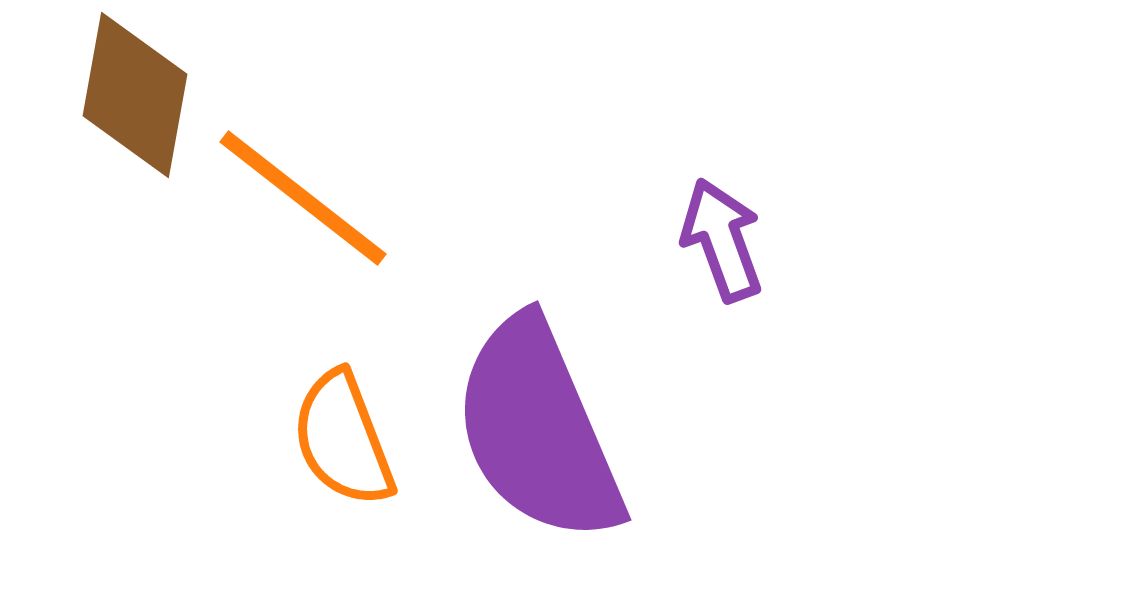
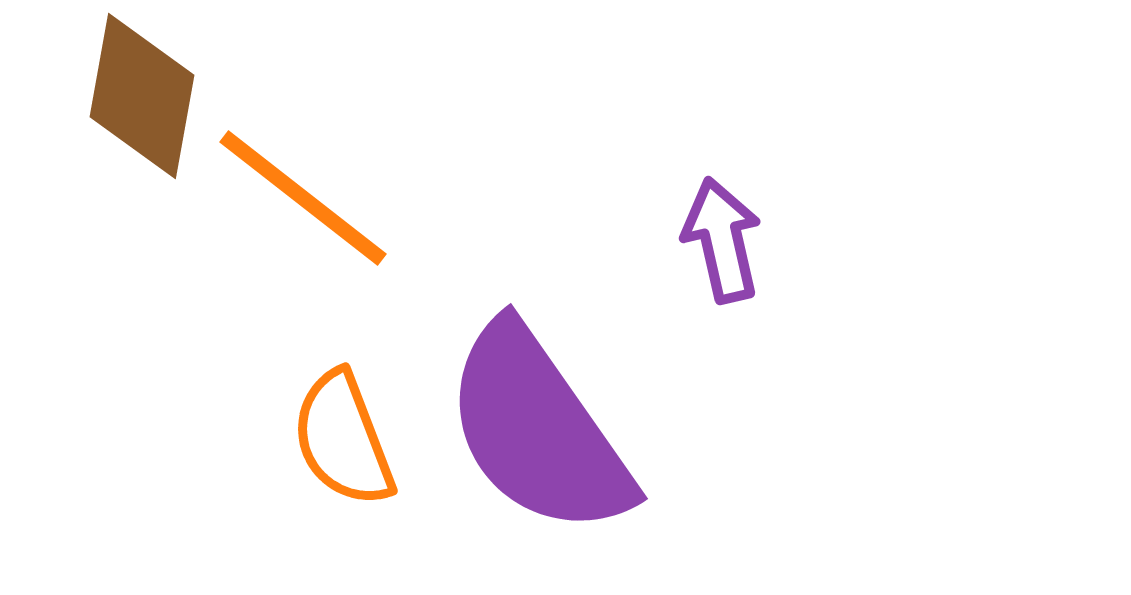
brown diamond: moved 7 px right, 1 px down
purple arrow: rotated 7 degrees clockwise
purple semicircle: rotated 12 degrees counterclockwise
